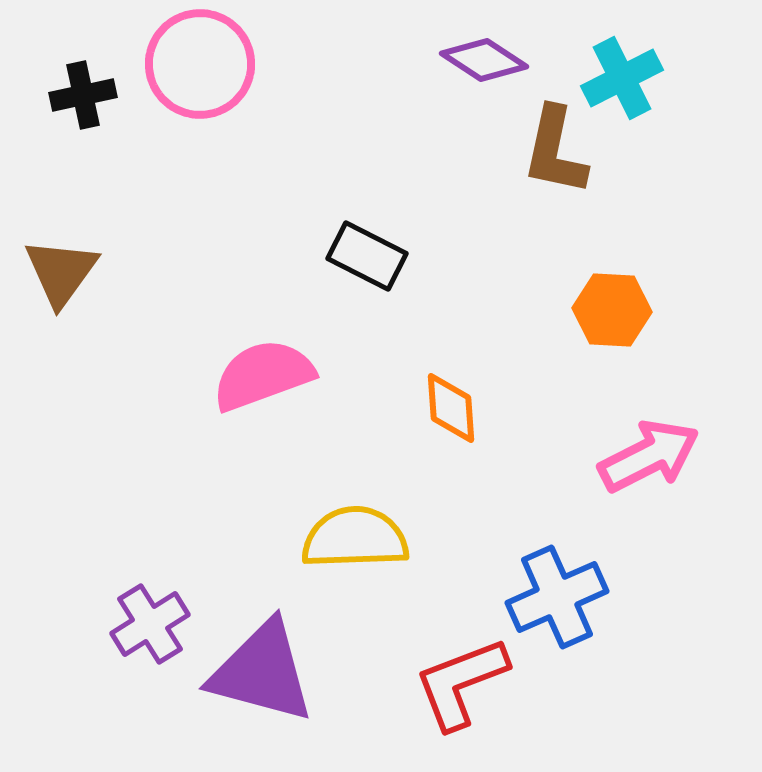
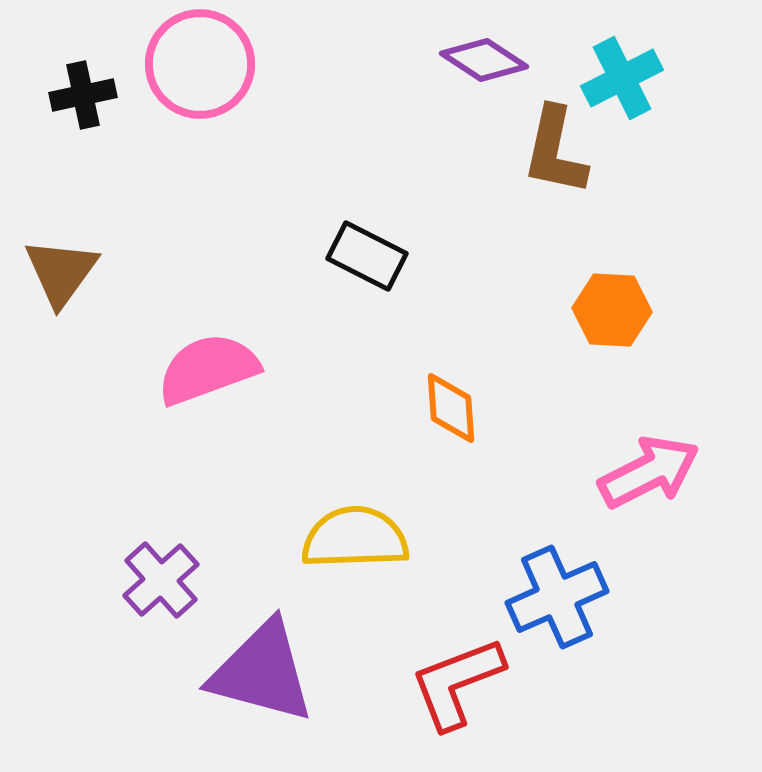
pink semicircle: moved 55 px left, 6 px up
pink arrow: moved 16 px down
purple cross: moved 11 px right, 44 px up; rotated 10 degrees counterclockwise
red L-shape: moved 4 px left
